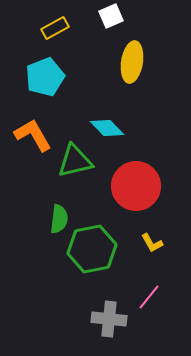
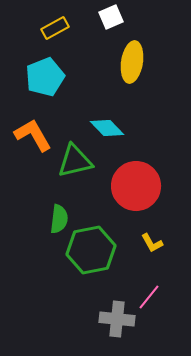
white square: moved 1 px down
green hexagon: moved 1 px left, 1 px down
gray cross: moved 8 px right
